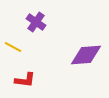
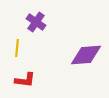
yellow line: moved 4 px right, 1 px down; rotated 66 degrees clockwise
